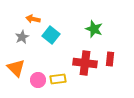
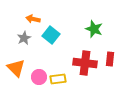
gray star: moved 2 px right, 1 px down
pink circle: moved 1 px right, 3 px up
